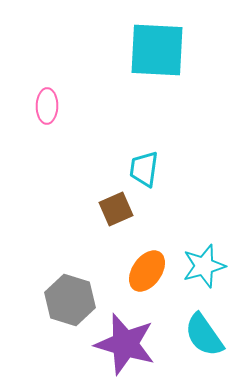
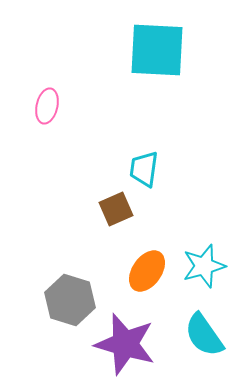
pink ellipse: rotated 12 degrees clockwise
